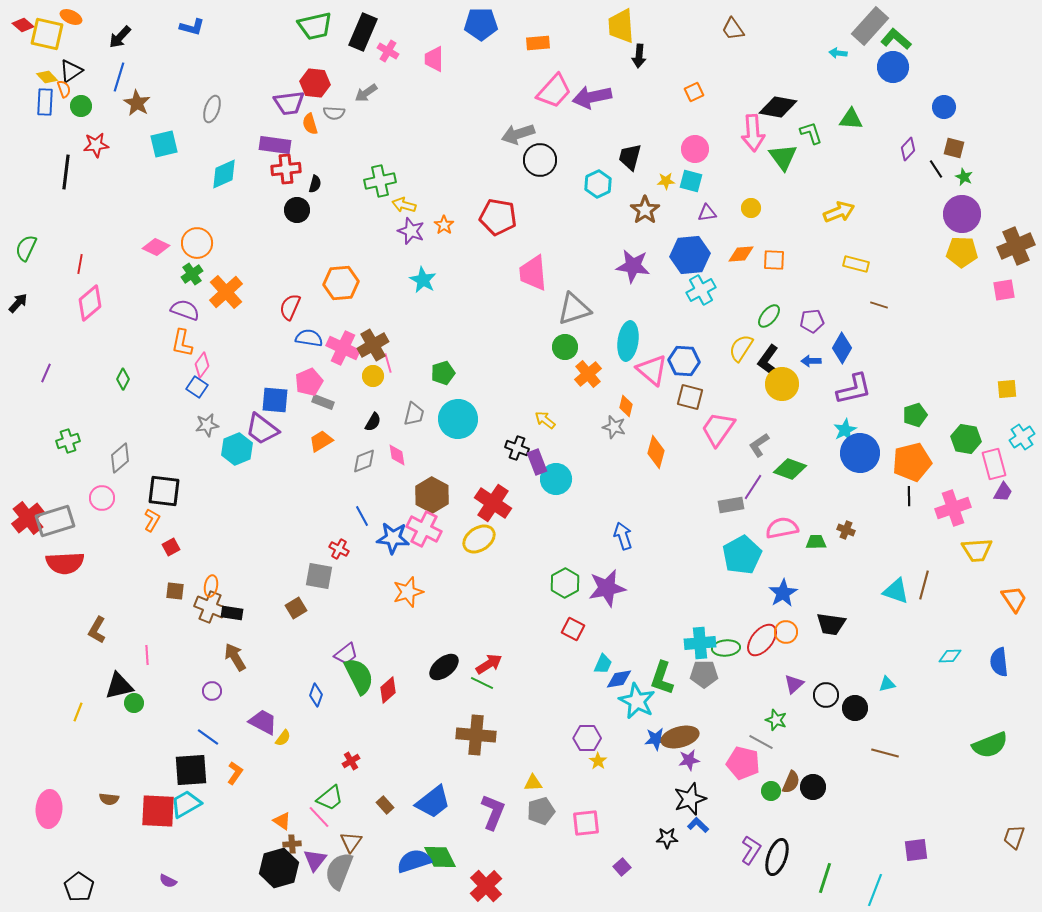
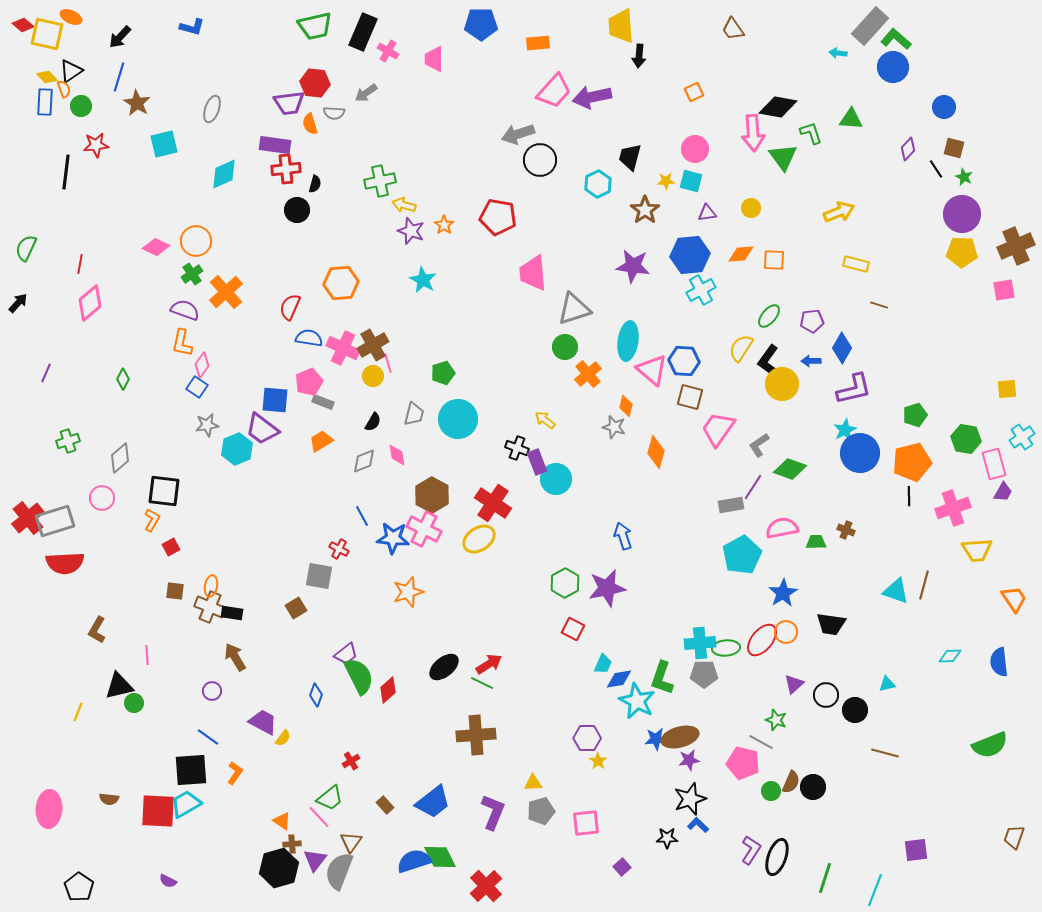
orange circle at (197, 243): moved 1 px left, 2 px up
black circle at (855, 708): moved 2 px down
brown cross at (476, 735): rotated 9 degrees counterclockwise
